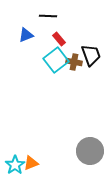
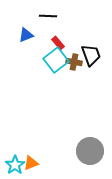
red rectangle: moved 1 px left, 4 px down
